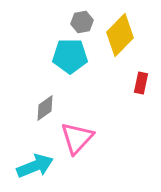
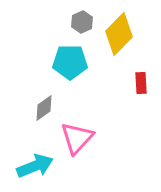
gray hexagon: rotated 15 degrees counterclockwise
yellow diamond: moved 1 px left, 1 px up
cyan pentagon: moved 6 px down
red rectangle: rotated 15 degrees counterclockwise
gray diamond: moved 1 px left
